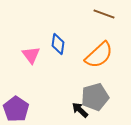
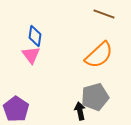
blue diamond: moved 23 px left, 8 px up
black arrow: moved 1 px down; rotated 36 degrees clockwise
